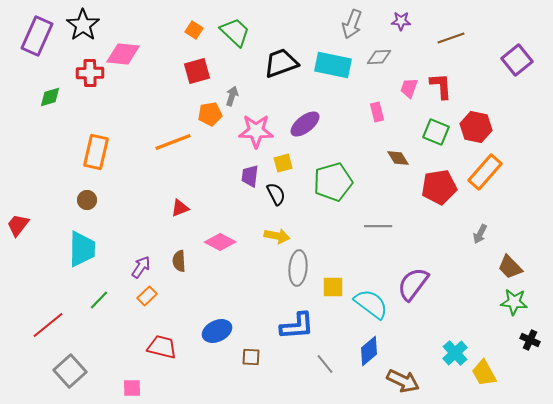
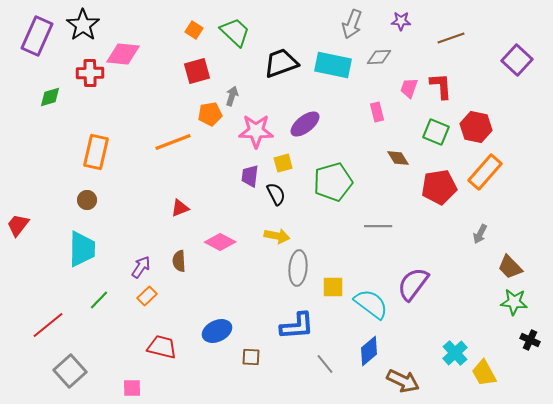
purple square at (517, 60): rotated 8 degrees counterclockwise
